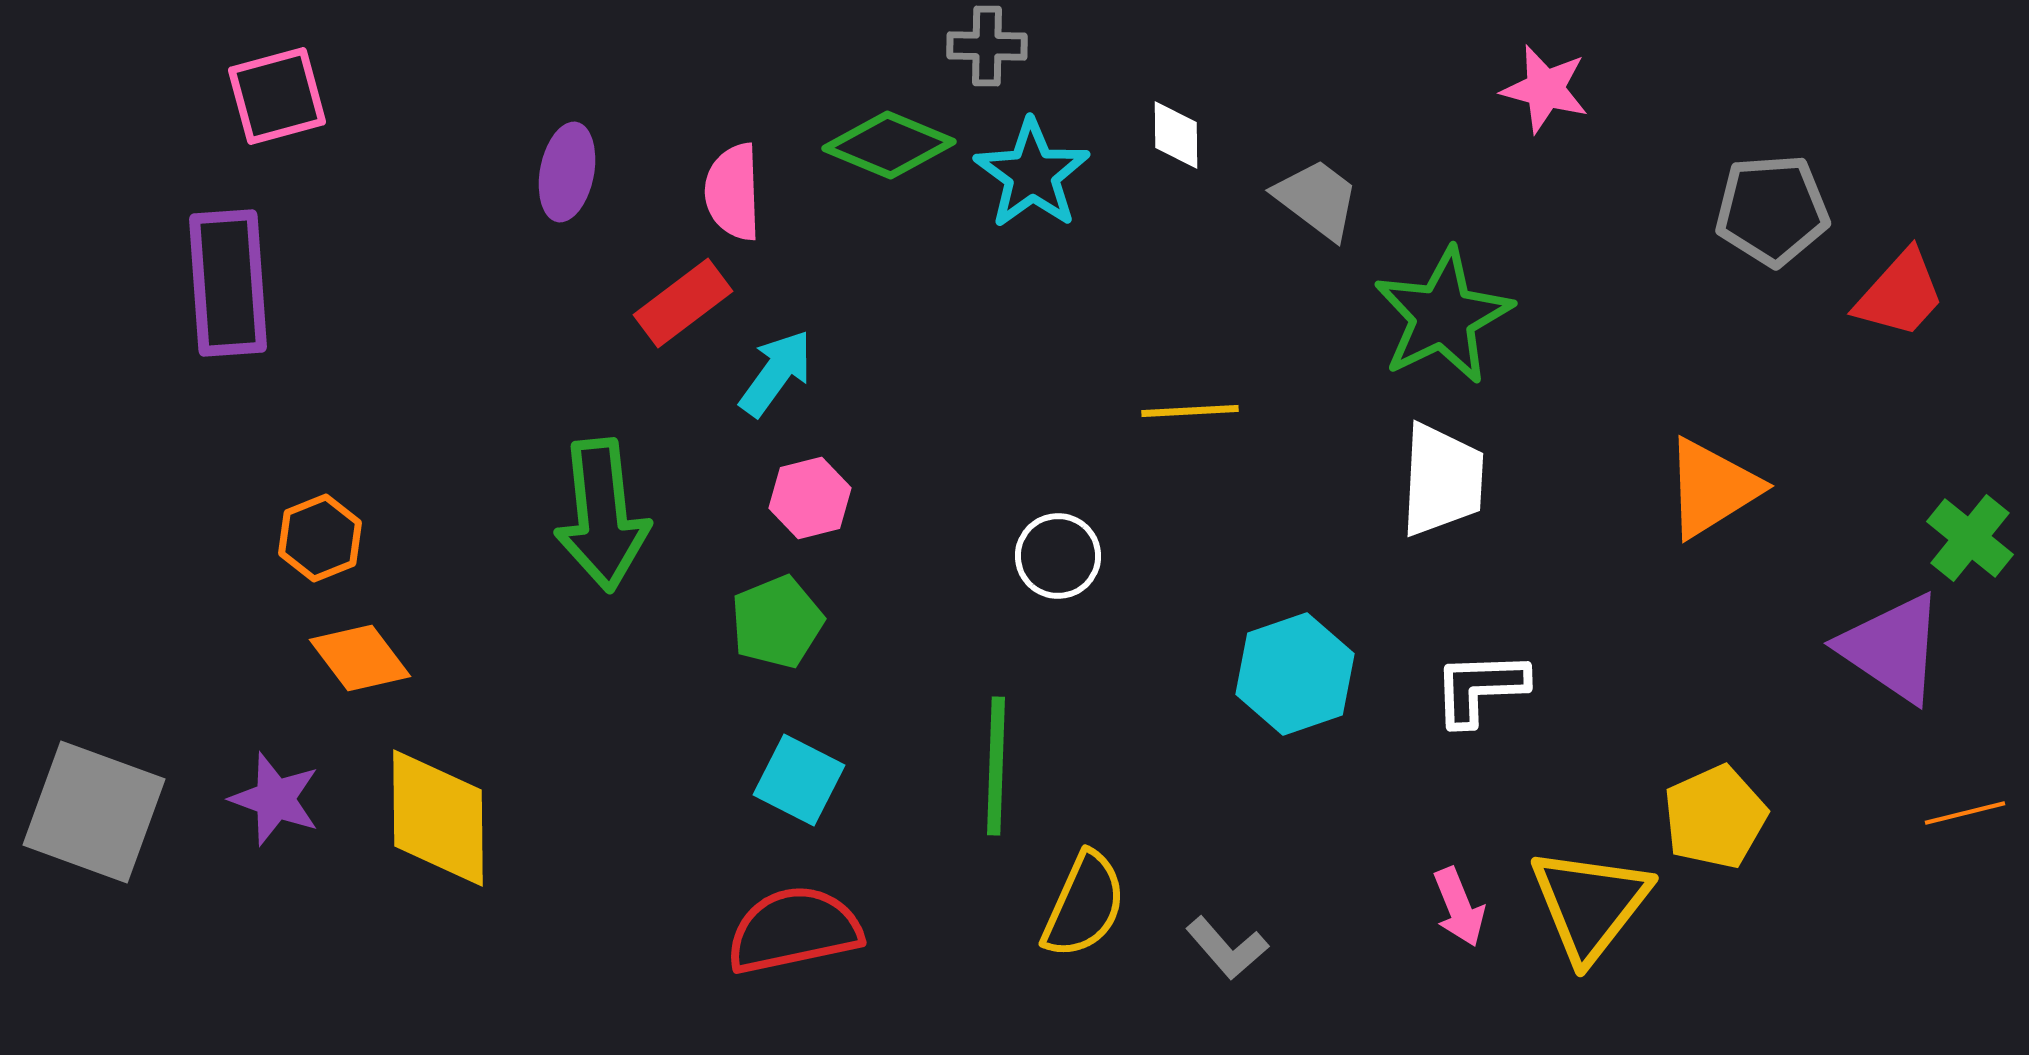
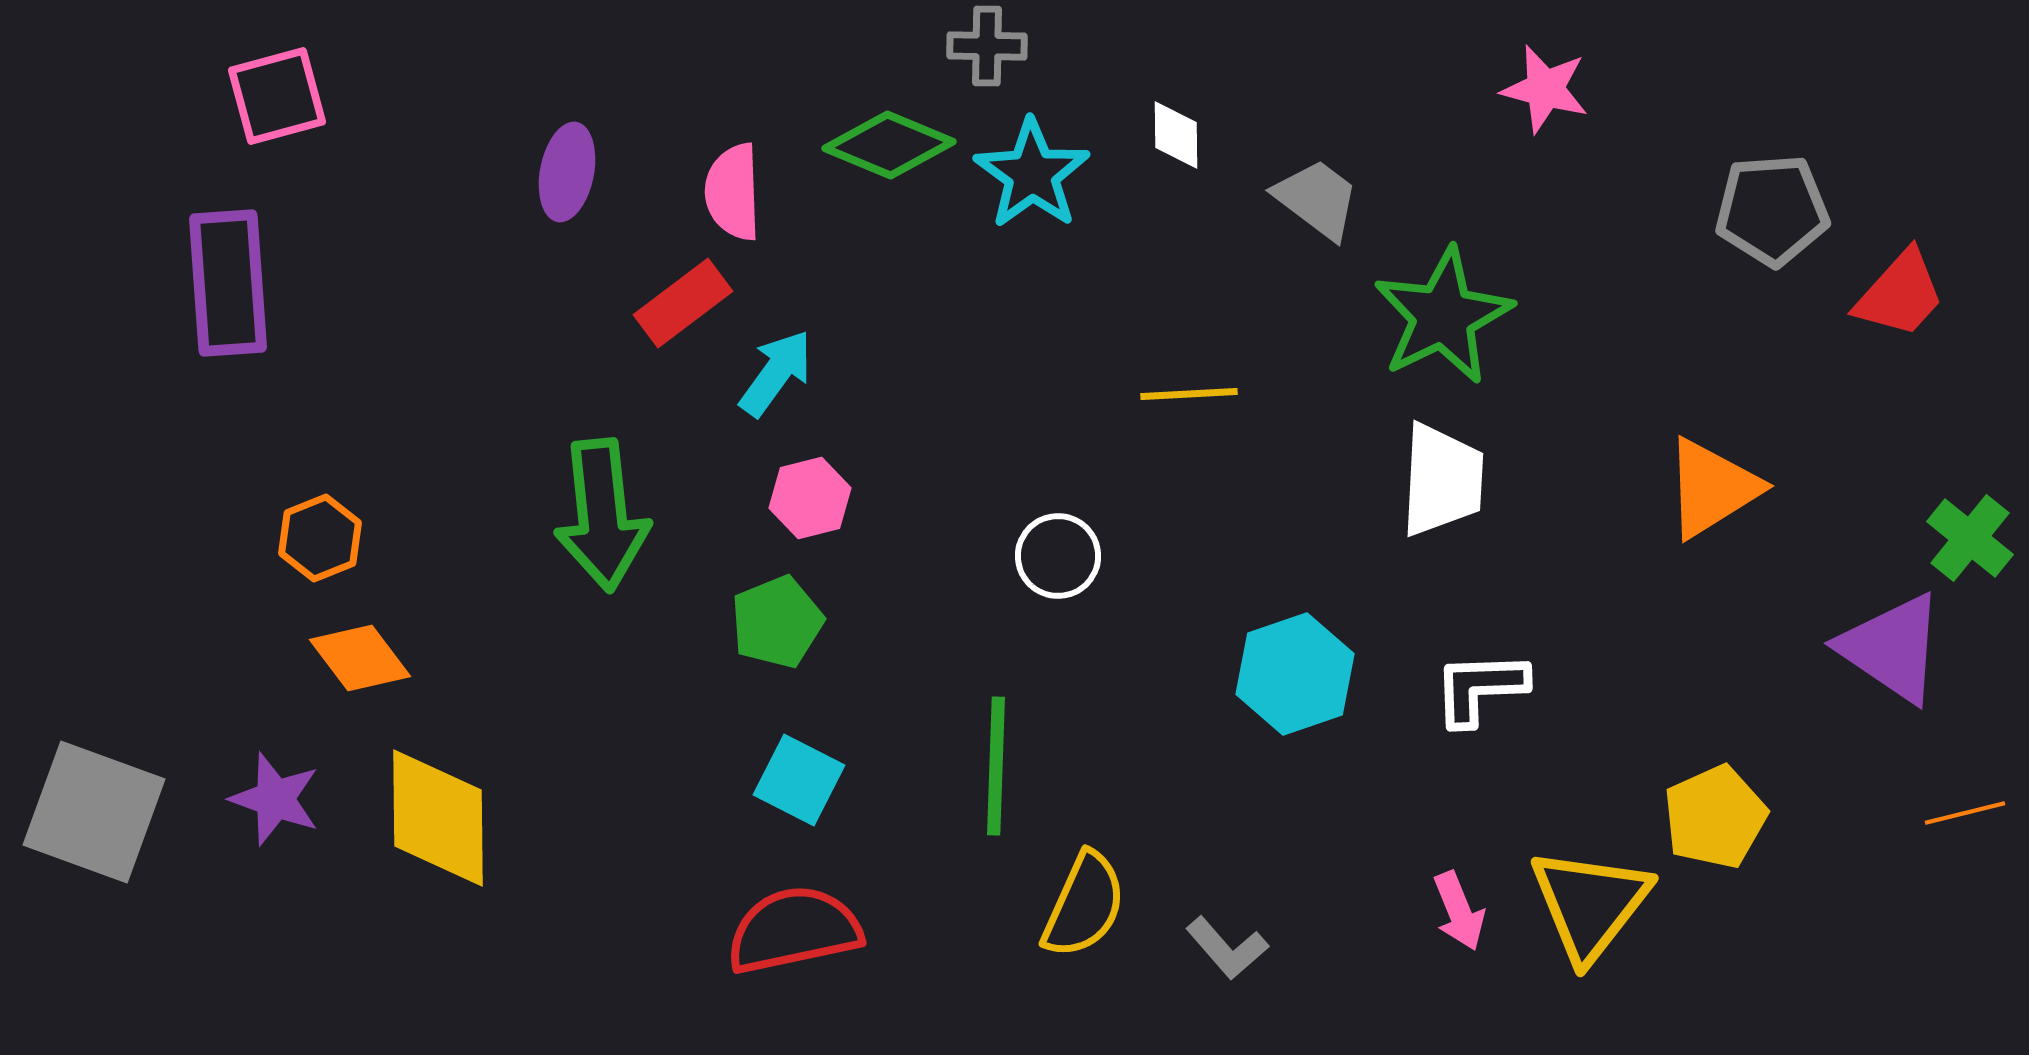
yellow line: moved 1 px left, 17 px up
pink arrow: moved 4 px down
